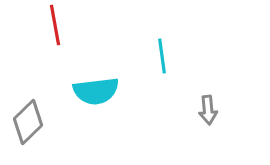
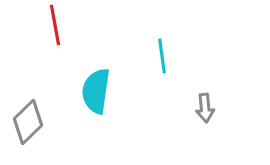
cyan semicircle: rotated 105 degrees clockwise
gray arrow: moved 3 px left, 2 px up
